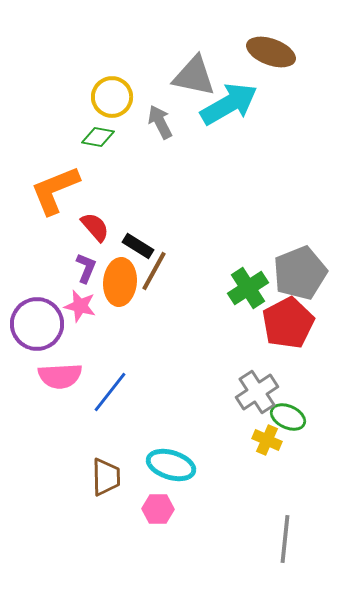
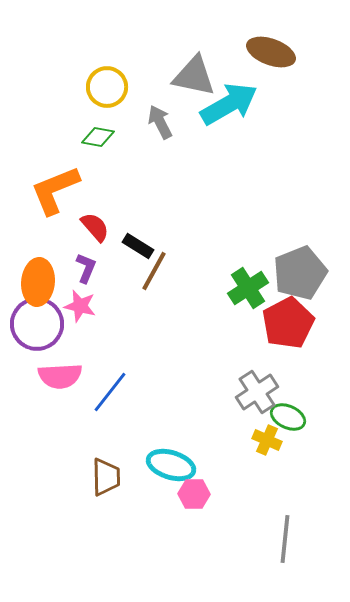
yellow circle: moved 5 px left, 10 px up
orange ellipse: moved 82 px left
pink hexagon: moved 36 px right, 15 px up
